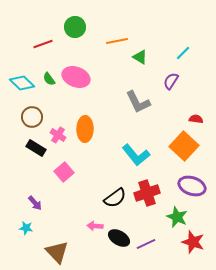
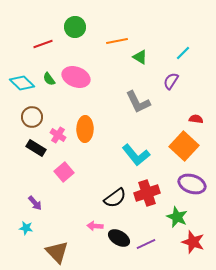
purple ellipse: moved 2 px up
